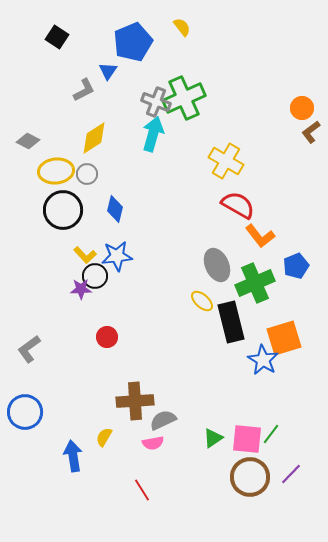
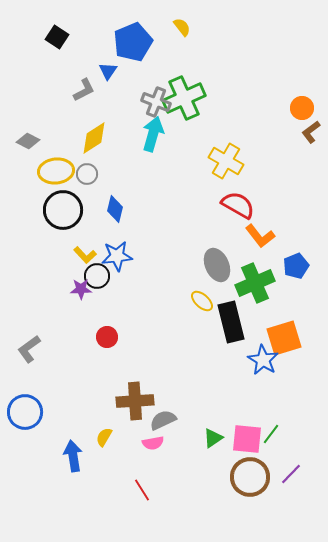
black circle at (95, 276): moved 2 px right
